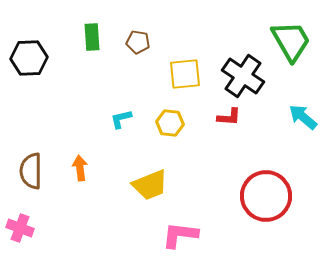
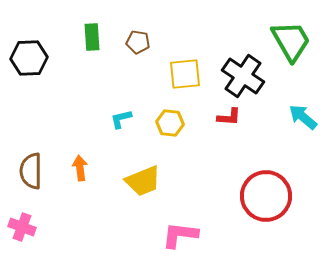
yellow trapezoid: moved 7 px left, 4 px up
pink cross: moved 2 px right, 1 px up
